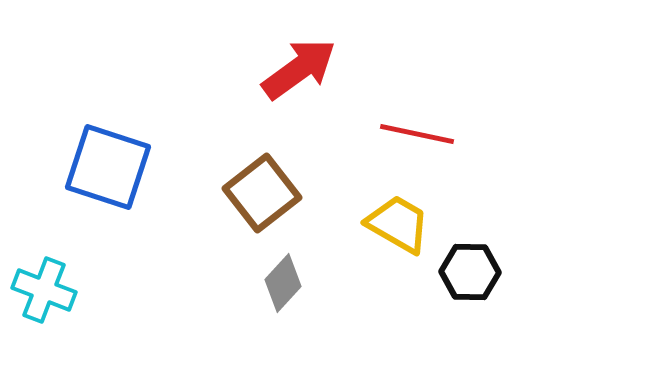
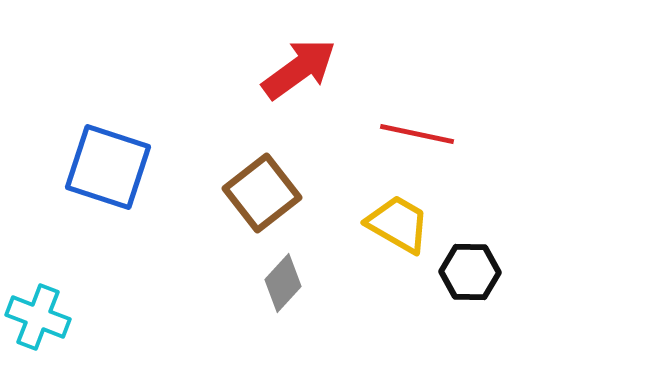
cyan cross: moved 6 px left, 27 px down
